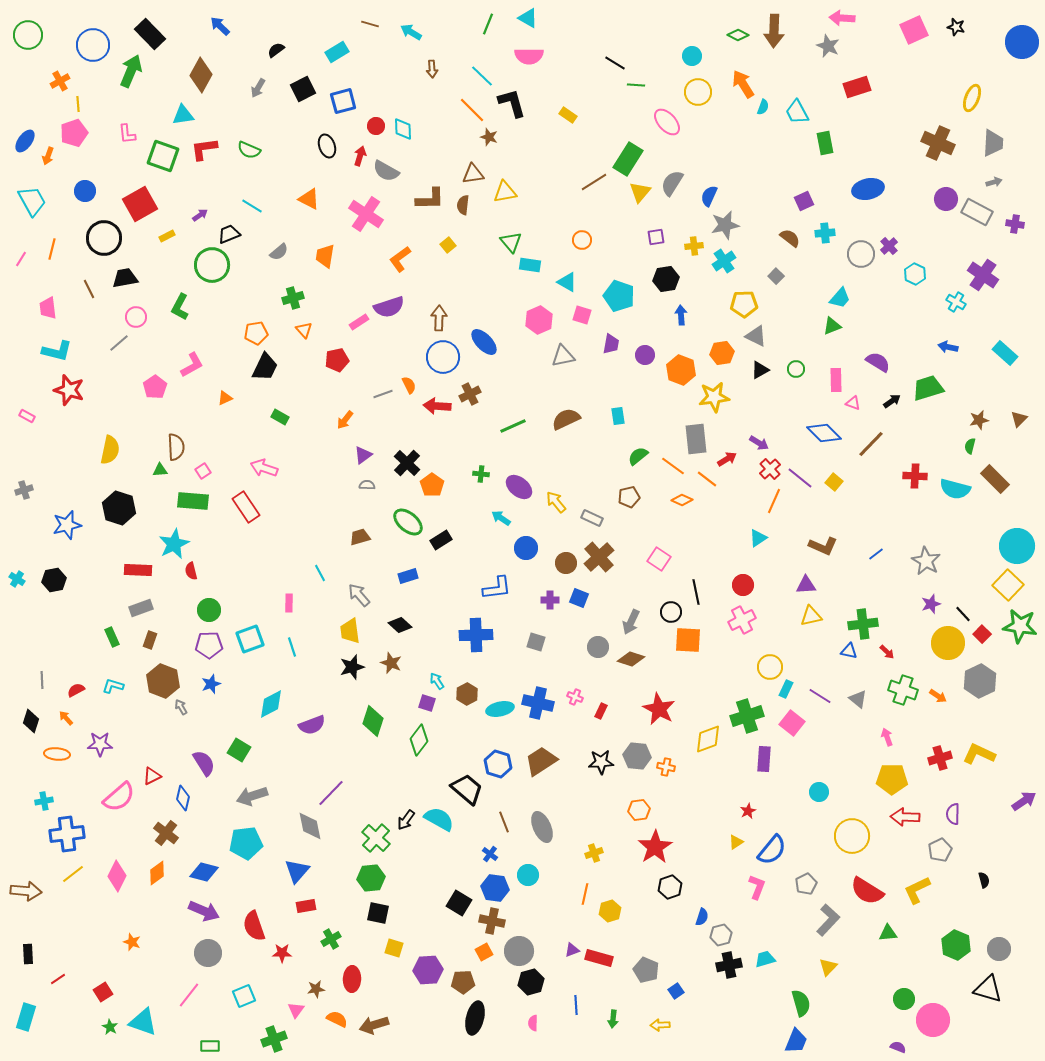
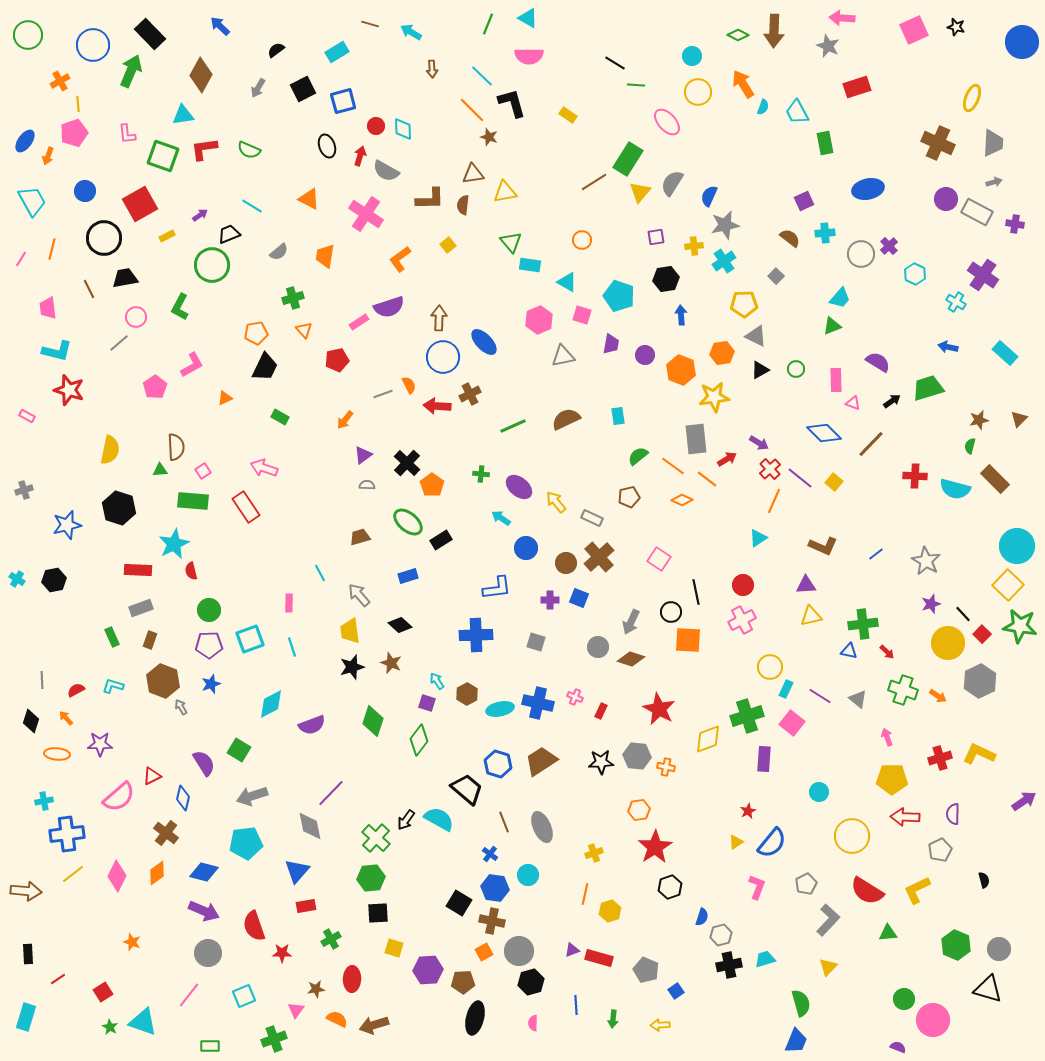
blue semicircle at (772, 850): moved 7 px up
black square at (378, 913): rotated 15 degrees counterclockwise
